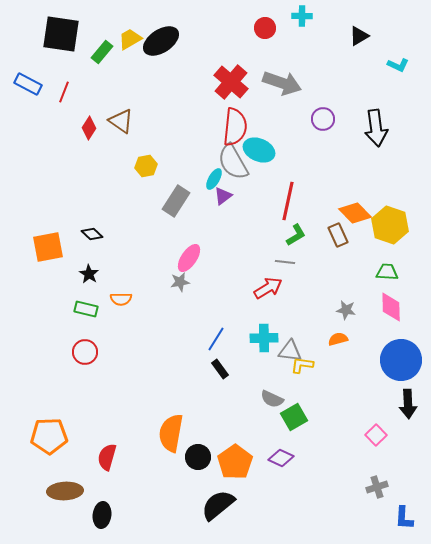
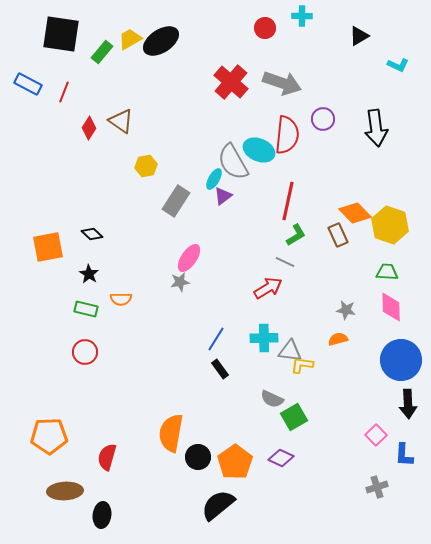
red semicircle at (235, 127): moved 52 px right, 8 px down
gray line at (285, 262): rotated 18 degrees clockwise
blue L-shape at (404, 518): moved 63 px up
